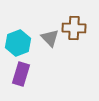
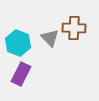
cyan hexagon: rotated 20 degrees counterclockwise
purple rectangle: rotated 10 degrees clockwise
